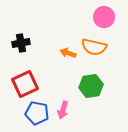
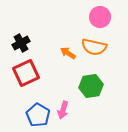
pink circle: moved 4 px left
black cross: rotated 18 degrees counterclockwise
orange arrow: rotated 14 degrees clockwise
red square: moved 1 px right, 11 px up
blue pentagon: moved 1 px right, 2 px down; rotated 20 degrees clockwise
